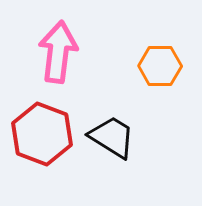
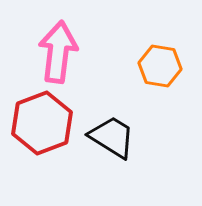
orange hexagon: rotated 9 degrees clockwise
red hexagon: moved 11 px up; rotated 18 degrees clockwise
